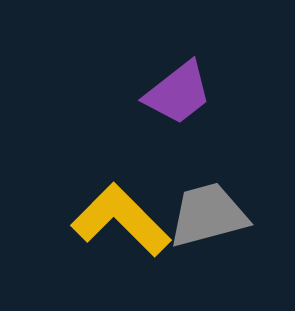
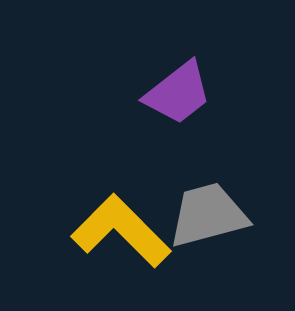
yellow L-shape: moved 11 px down
